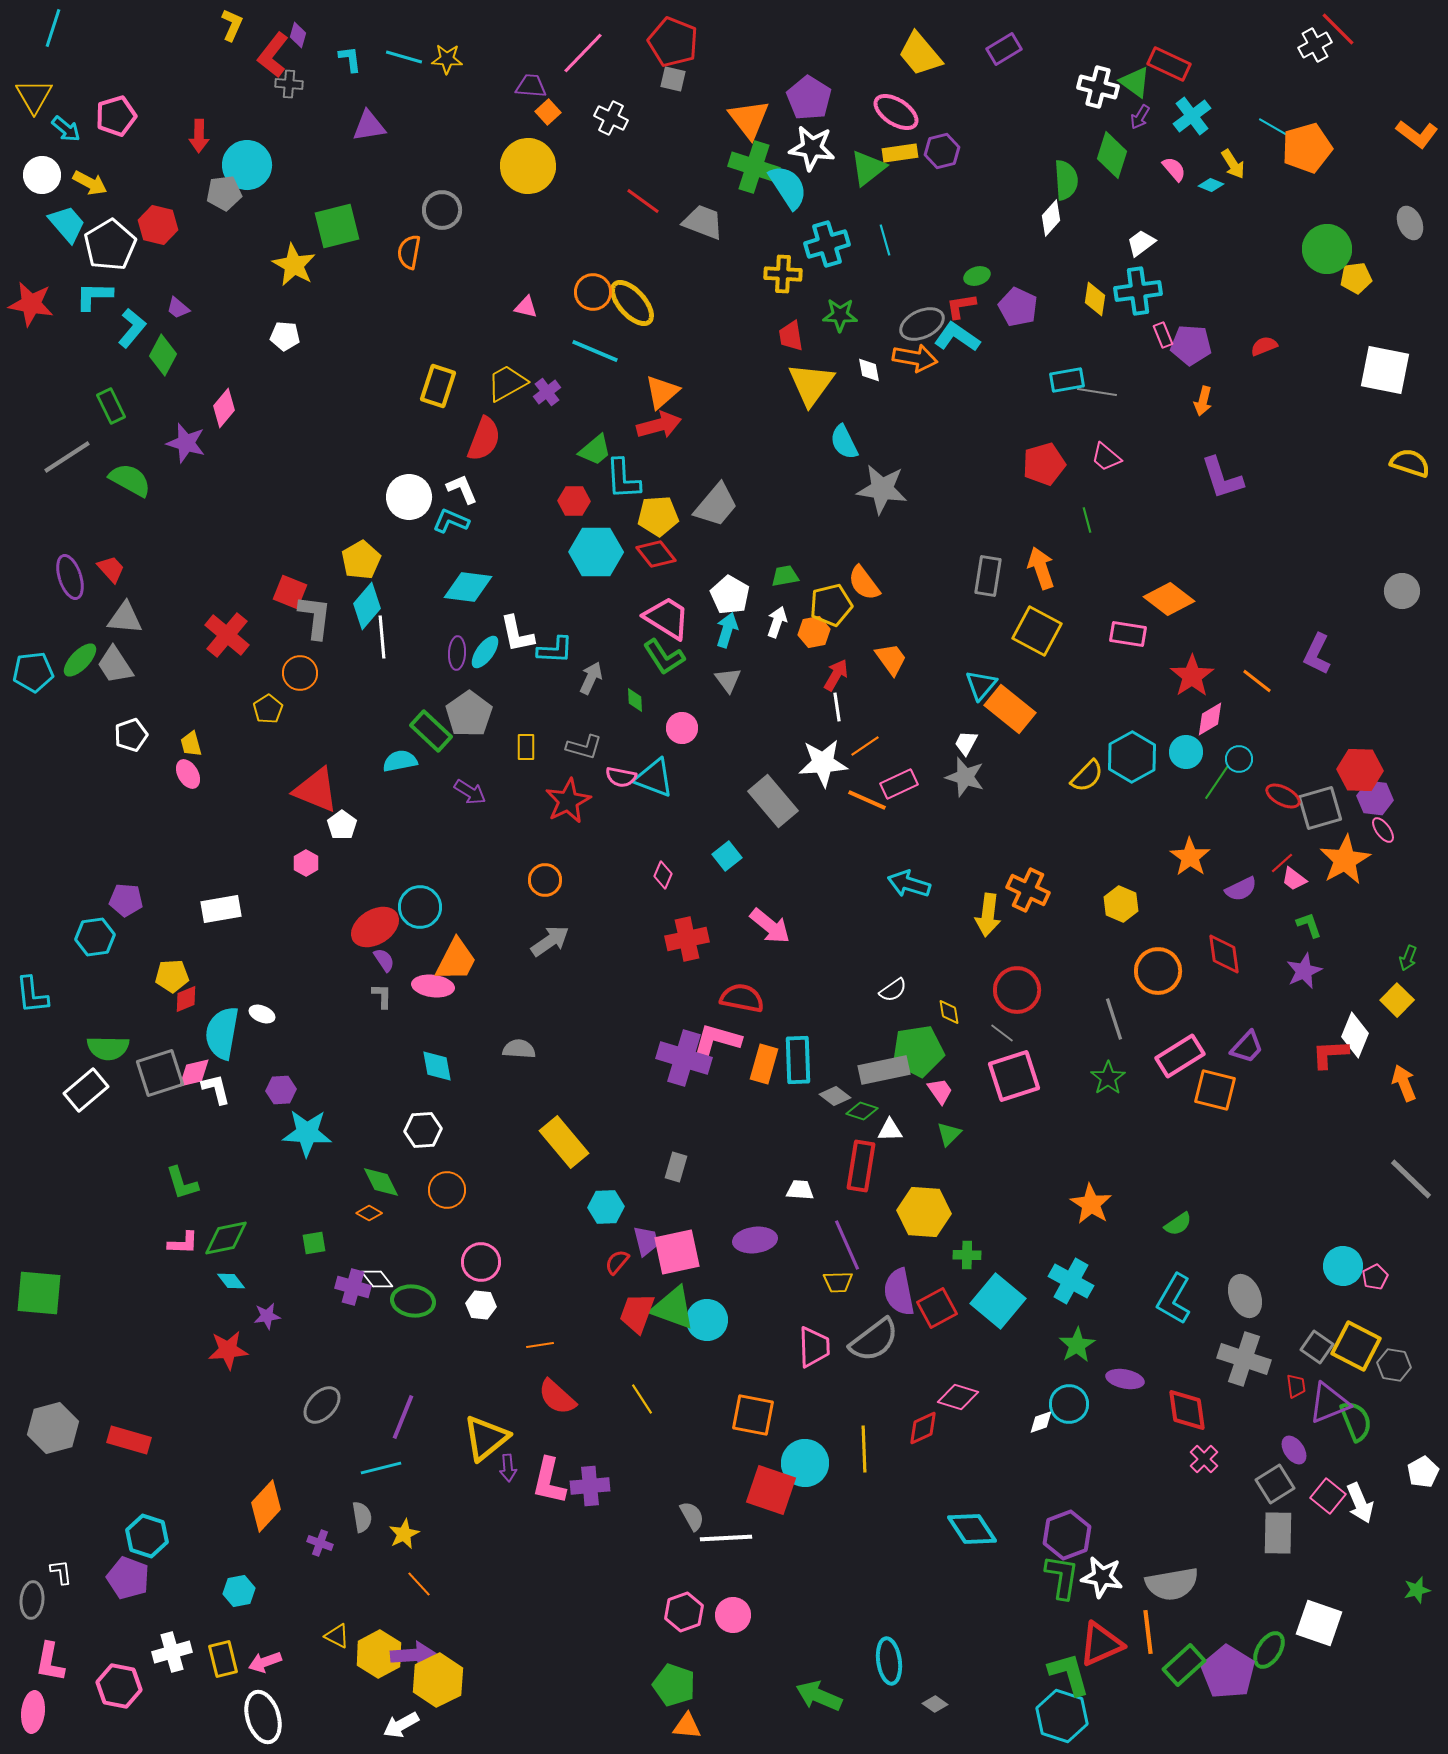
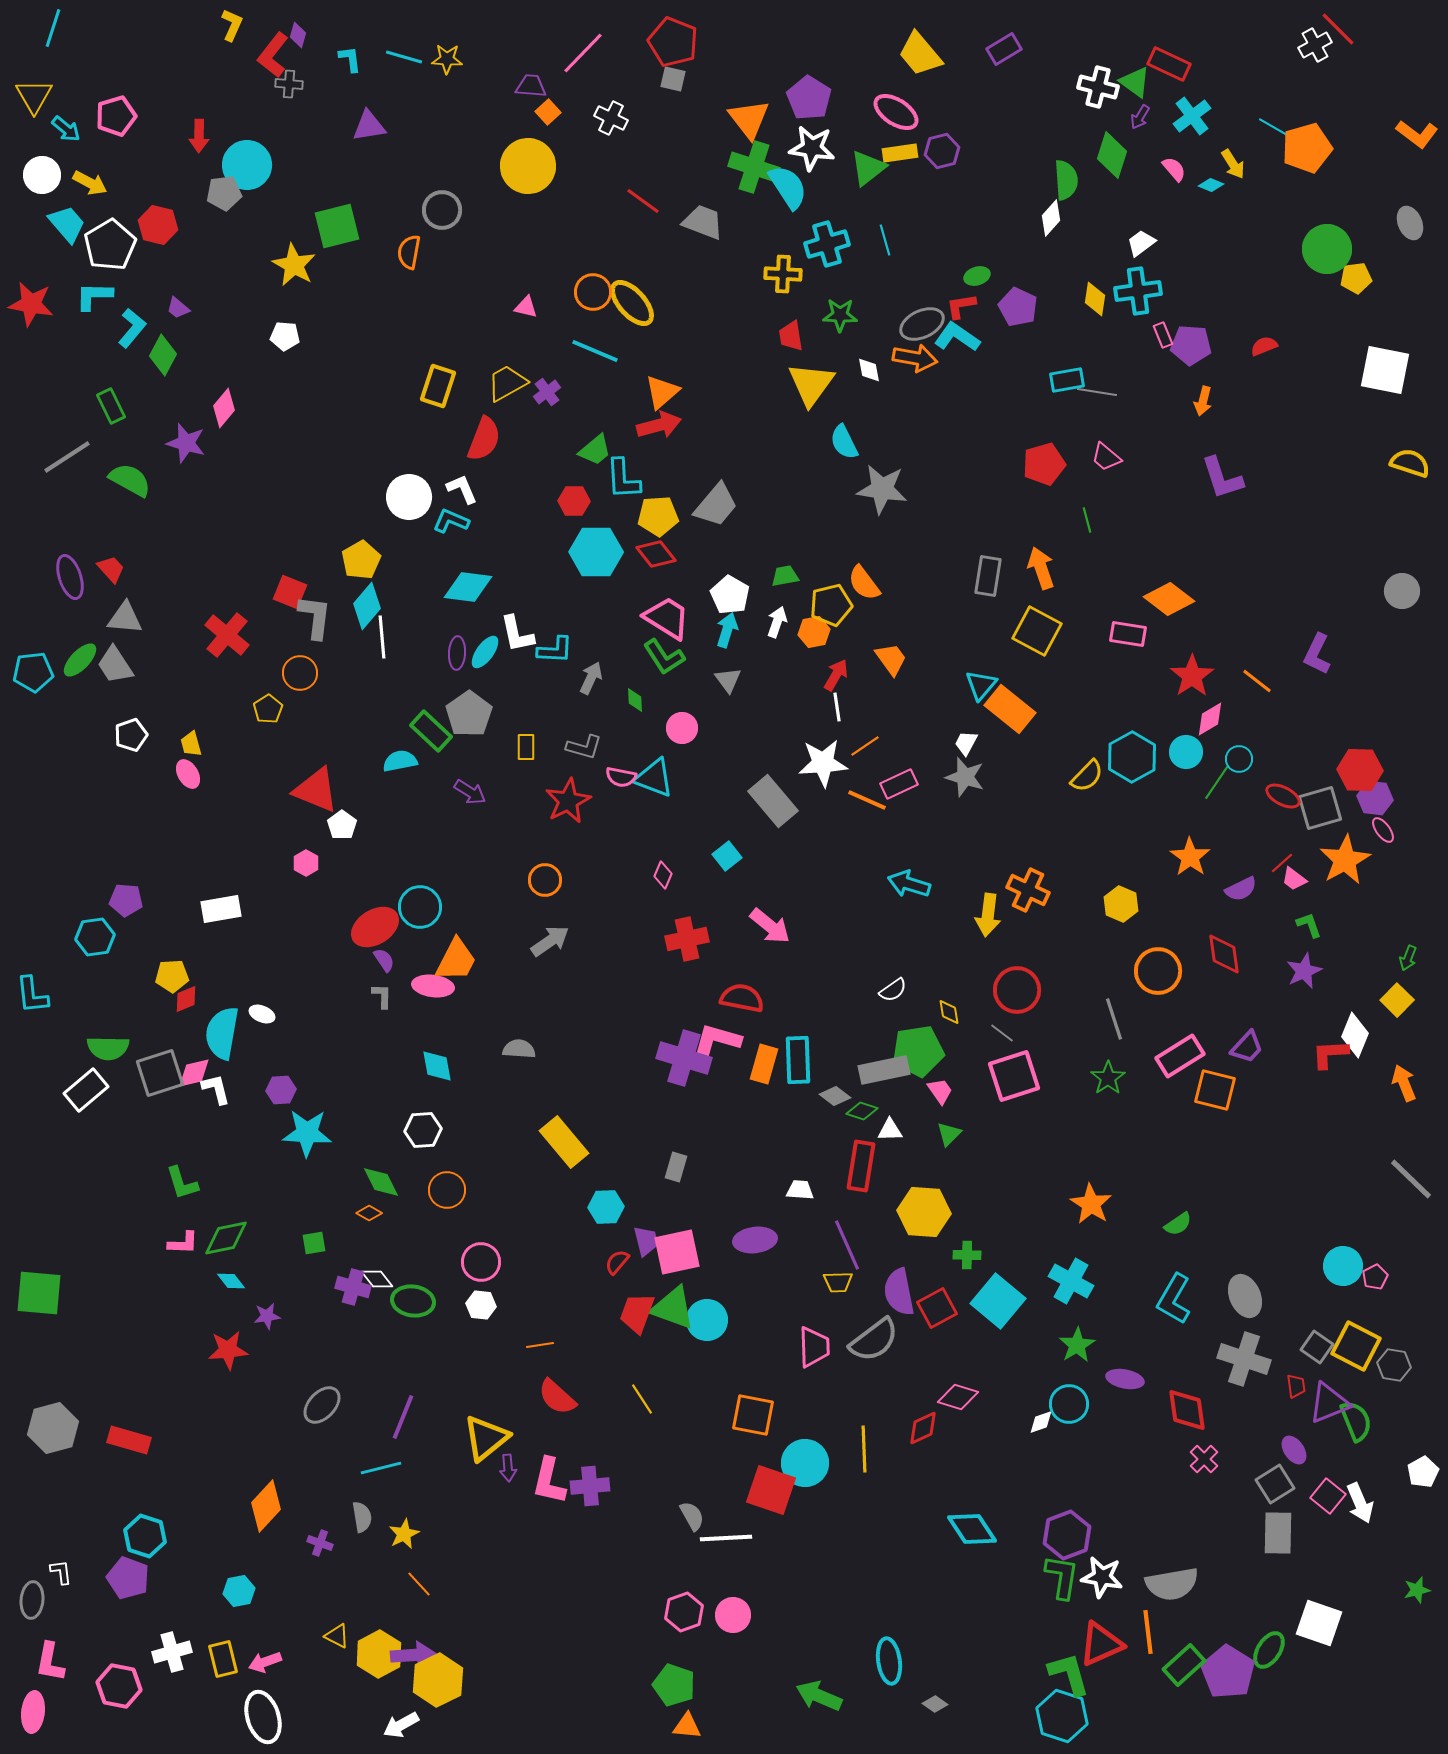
cyan hexagon at (147, 1536): moved 2 px left
